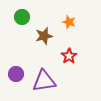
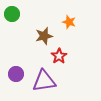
green circle: moved 10 px left, 3 px up
red star: moved 10 px left
